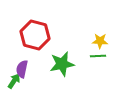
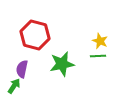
yellow star: rotated 21 degrees clockwise
green arrow: moved 5 px down
